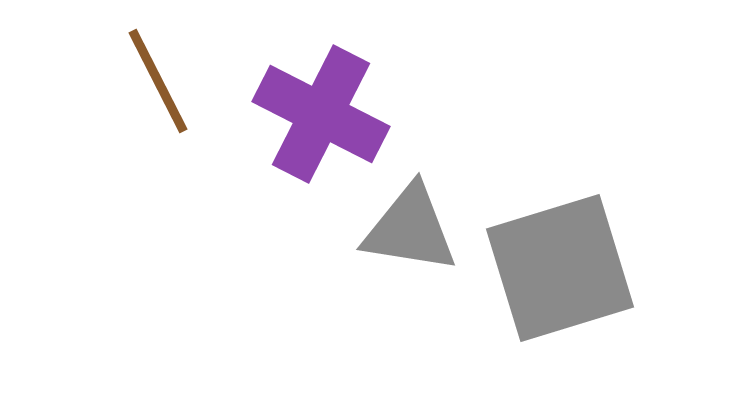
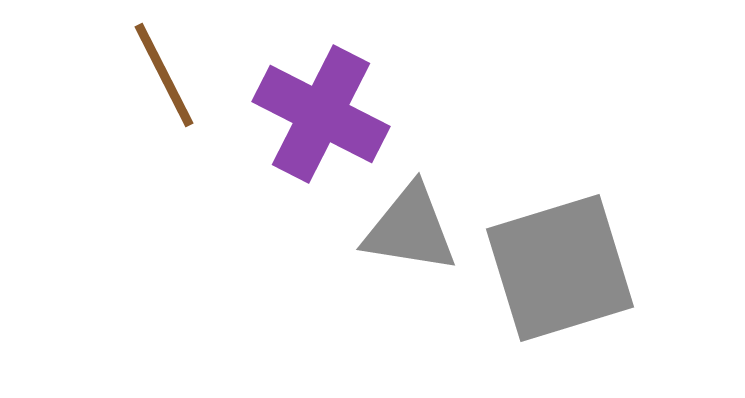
brown line: moved 6 px right, 6 px up
